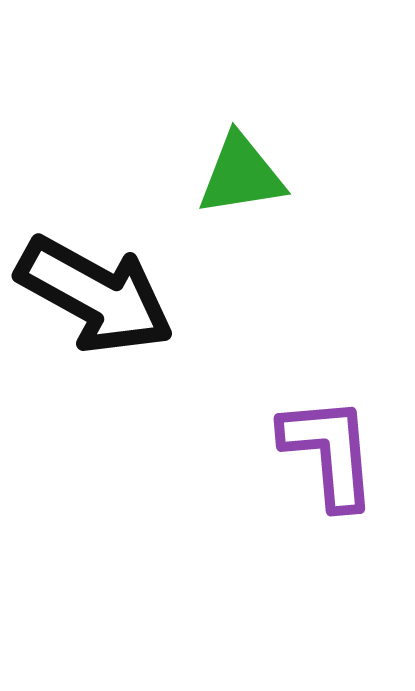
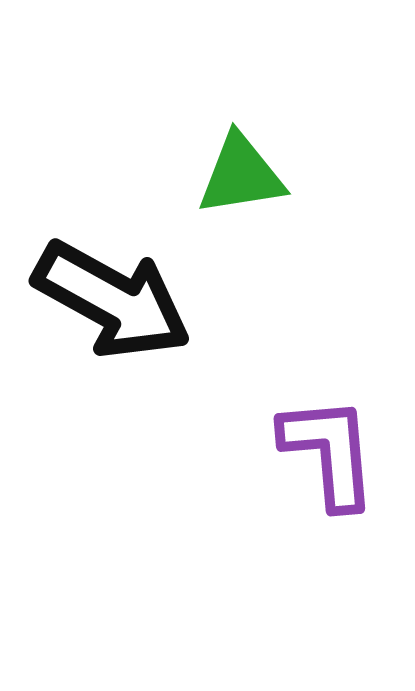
black arrow: moved 17 px right, 5 px down
